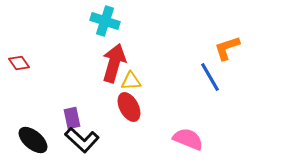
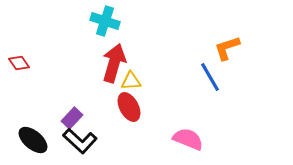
purple rectangle: rotated 55 degrees clockwise
black L-shape: moved 2 px left, 1 px down
